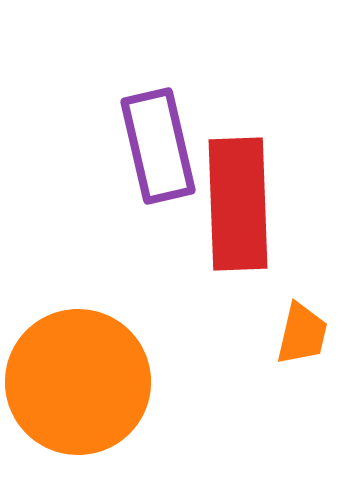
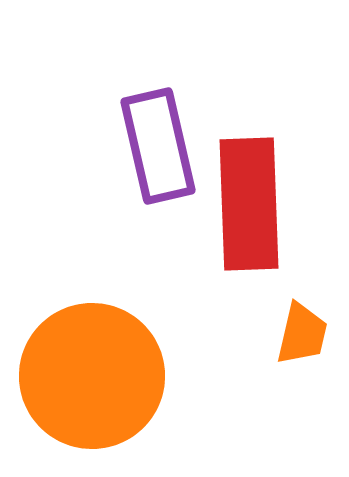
red rectangle: moved 11 px right
orange circle: moved 14 px right, 6 px up
